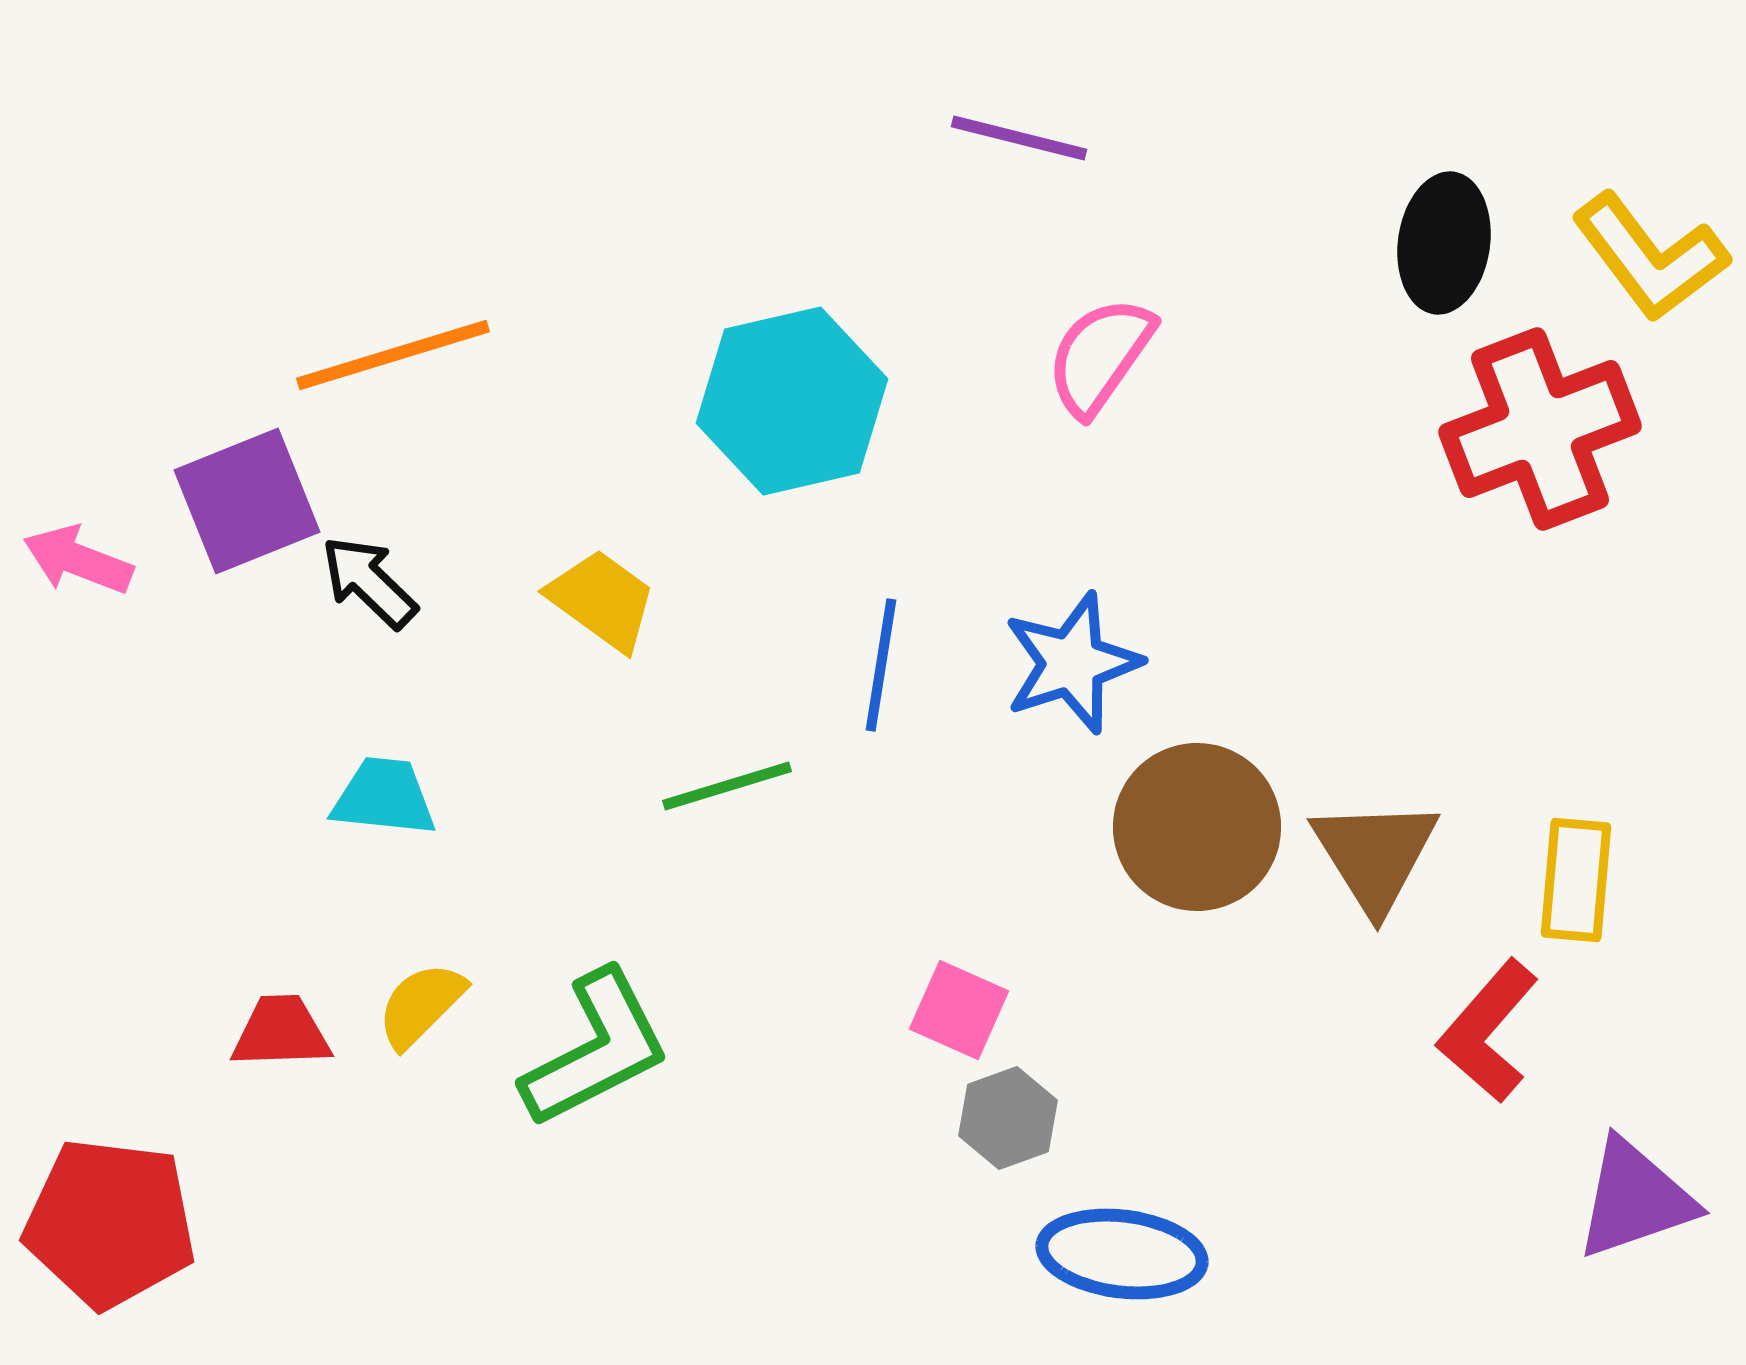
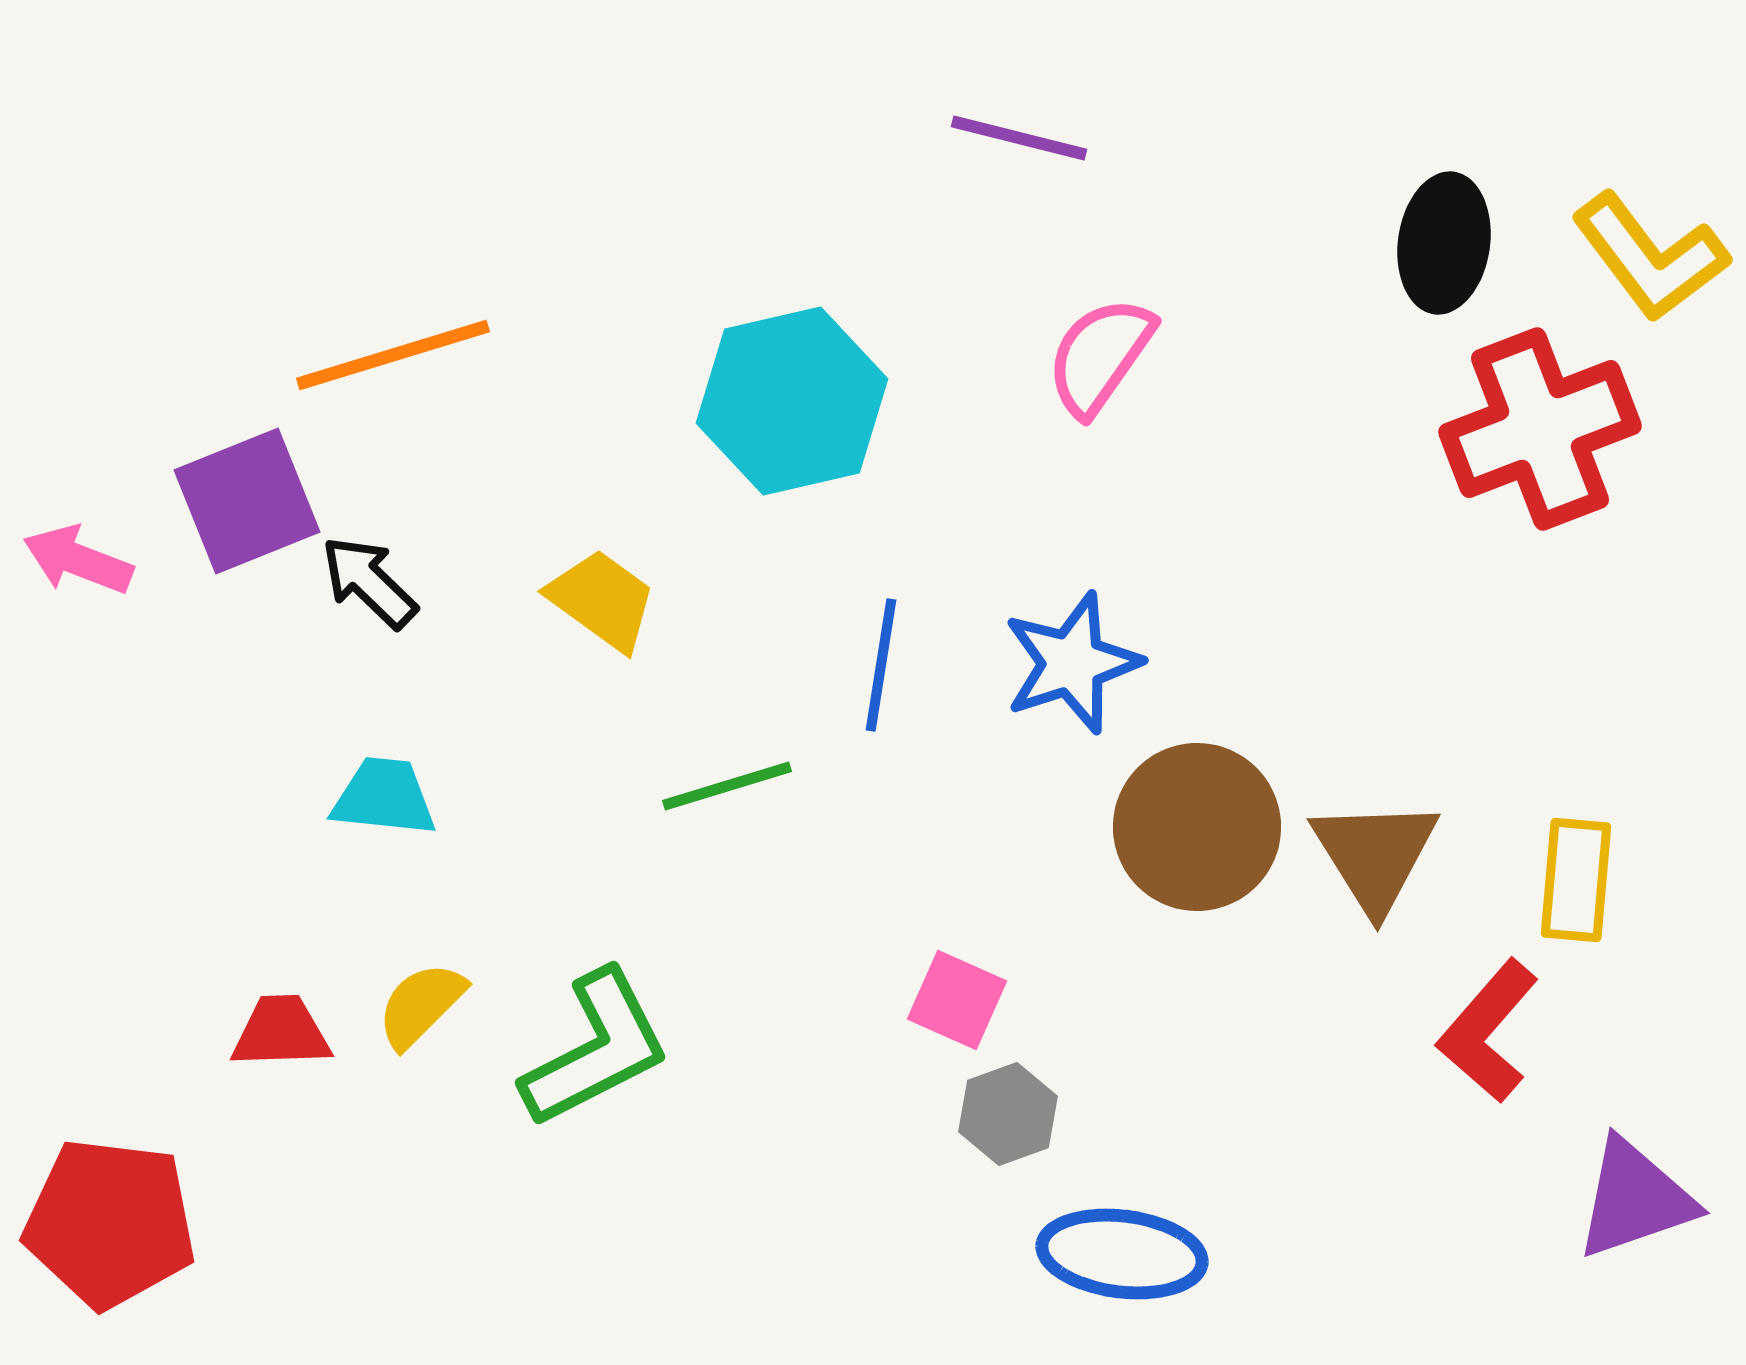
pink square: moved 2 px left, 10 px up
gray hexagon: moved 4 px up
